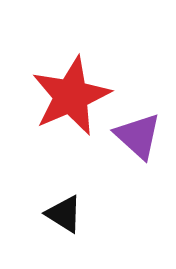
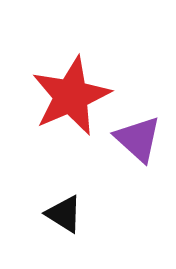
purple triangle: moved 3 px down
